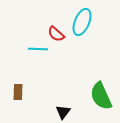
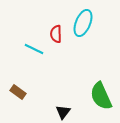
cyan ellipse: moved 1 px right, 1 px down
red semicircle: rotated 48 degrees clockwise
cyan line: moved 4 px left; rotated 24 degrees clockwise
brown rectangle: rotated 56 degrees counterclockwise
